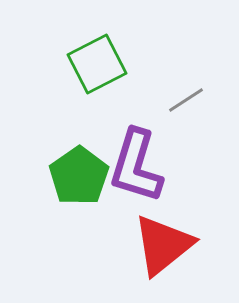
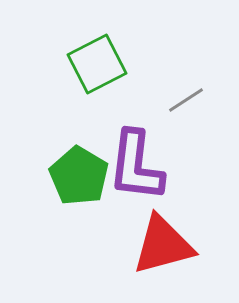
purple L-shape: rotated 10 degrees counterclockwise
green pentagon: rotated 6 degrees counterclockwise
red triangle: rotated 24 degrees clockwise
